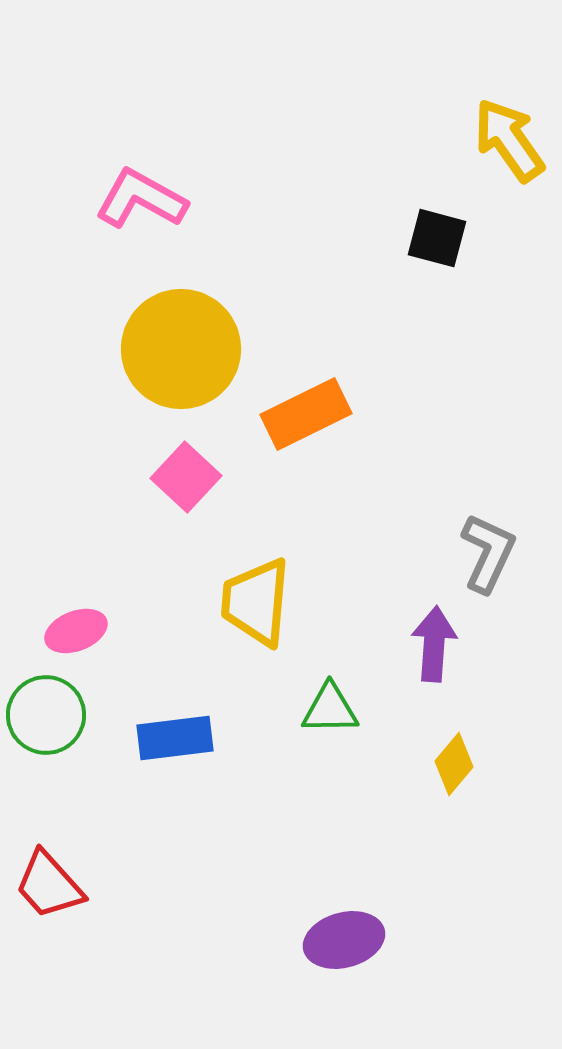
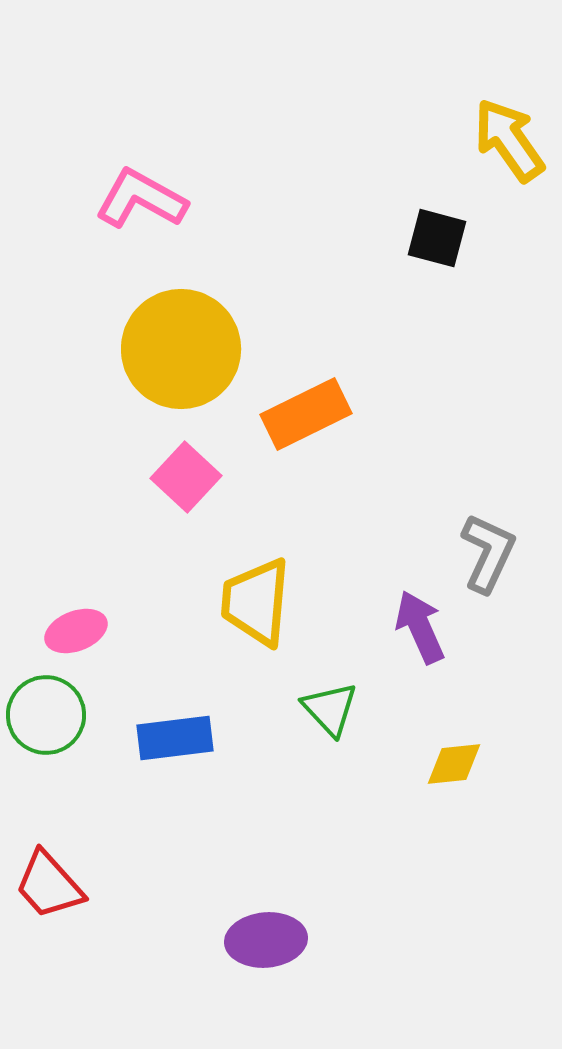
purple arrow: moved 14 px left, 17 px up; rotated 28 degrees counterclockwise
green triangle: rotated 48 degrees clockwise
yellow diamond: rotated 44 degrees clockwise
purple ellipse: moved 78 px left; rotated 10 degrees clockwise
